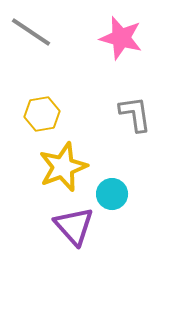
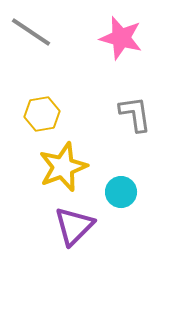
cyan circle: moved 9 px right, 2 px up
purple triangle: rotated 27 degrees clockwise
